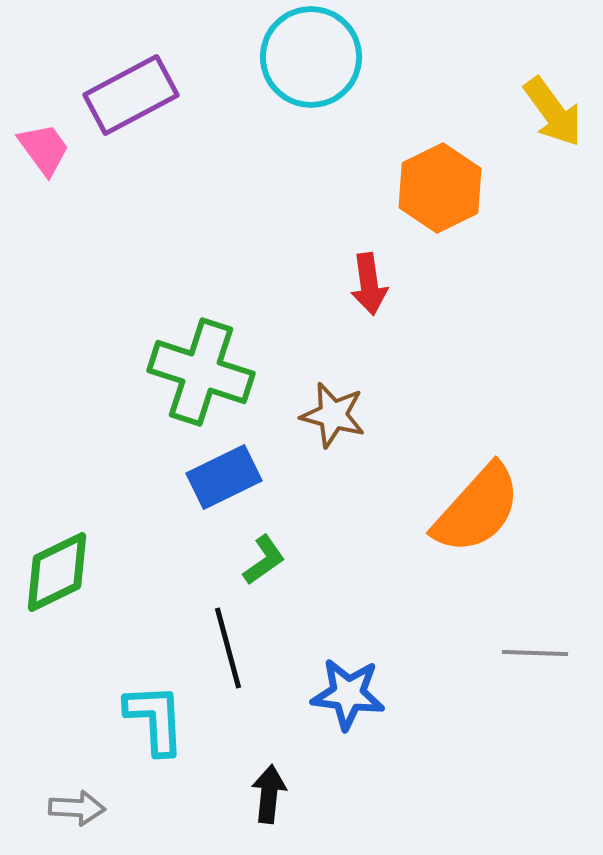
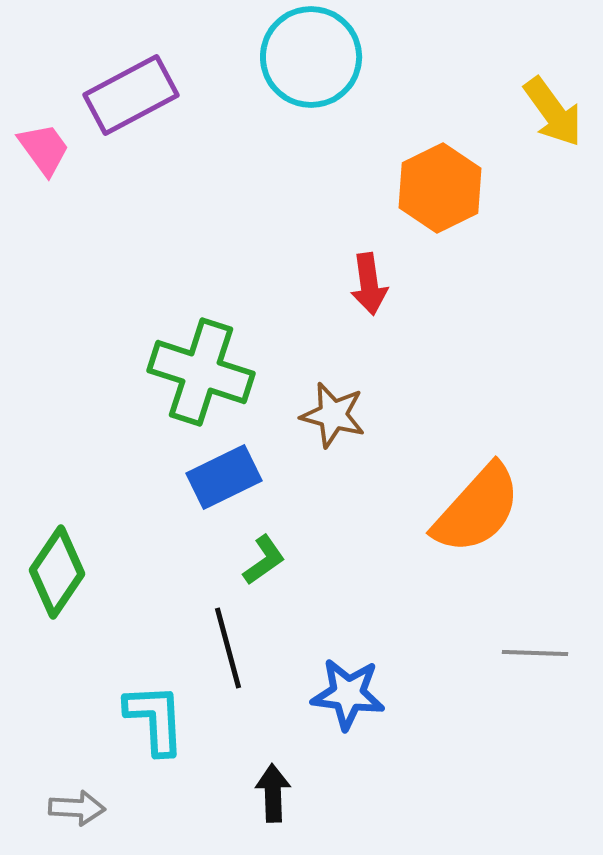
green diamond: rotated 30 degrees counterclockwise
black arrow: moved 4 px right, 1 px up; rotated 8 degrees counterclockwise
